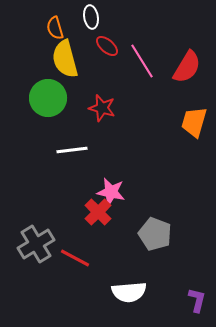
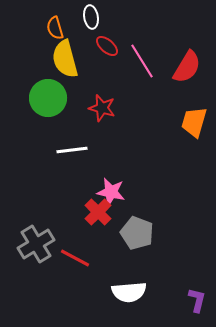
gray pentagon: moved 18 px left, 1 px up
